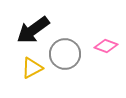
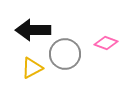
black arrow: rotated 36 degrees clockwise
pink diamond: moved 3 px up
